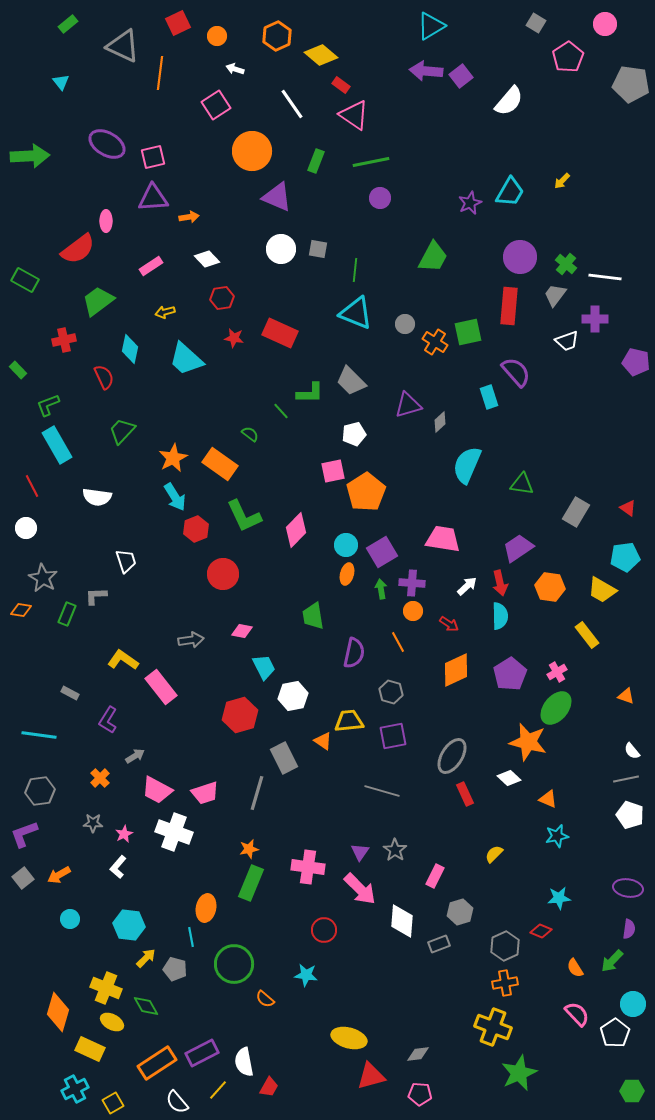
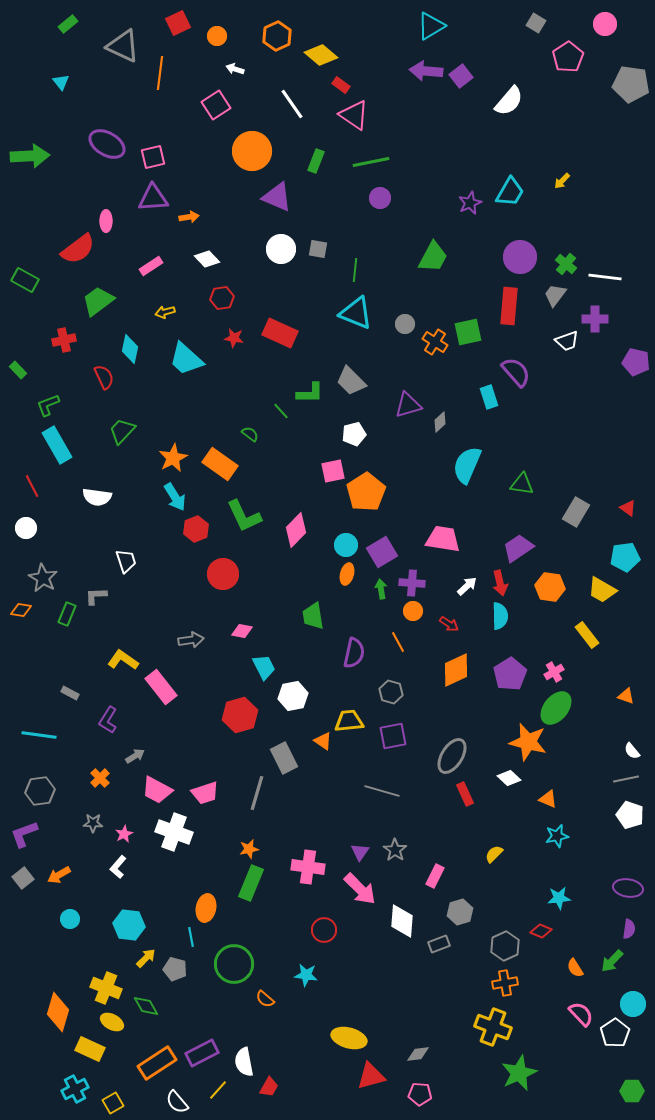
pink cross at (557, 672): moved 3 px left
pink semicircle at (577, 1014): moved 4 px right
